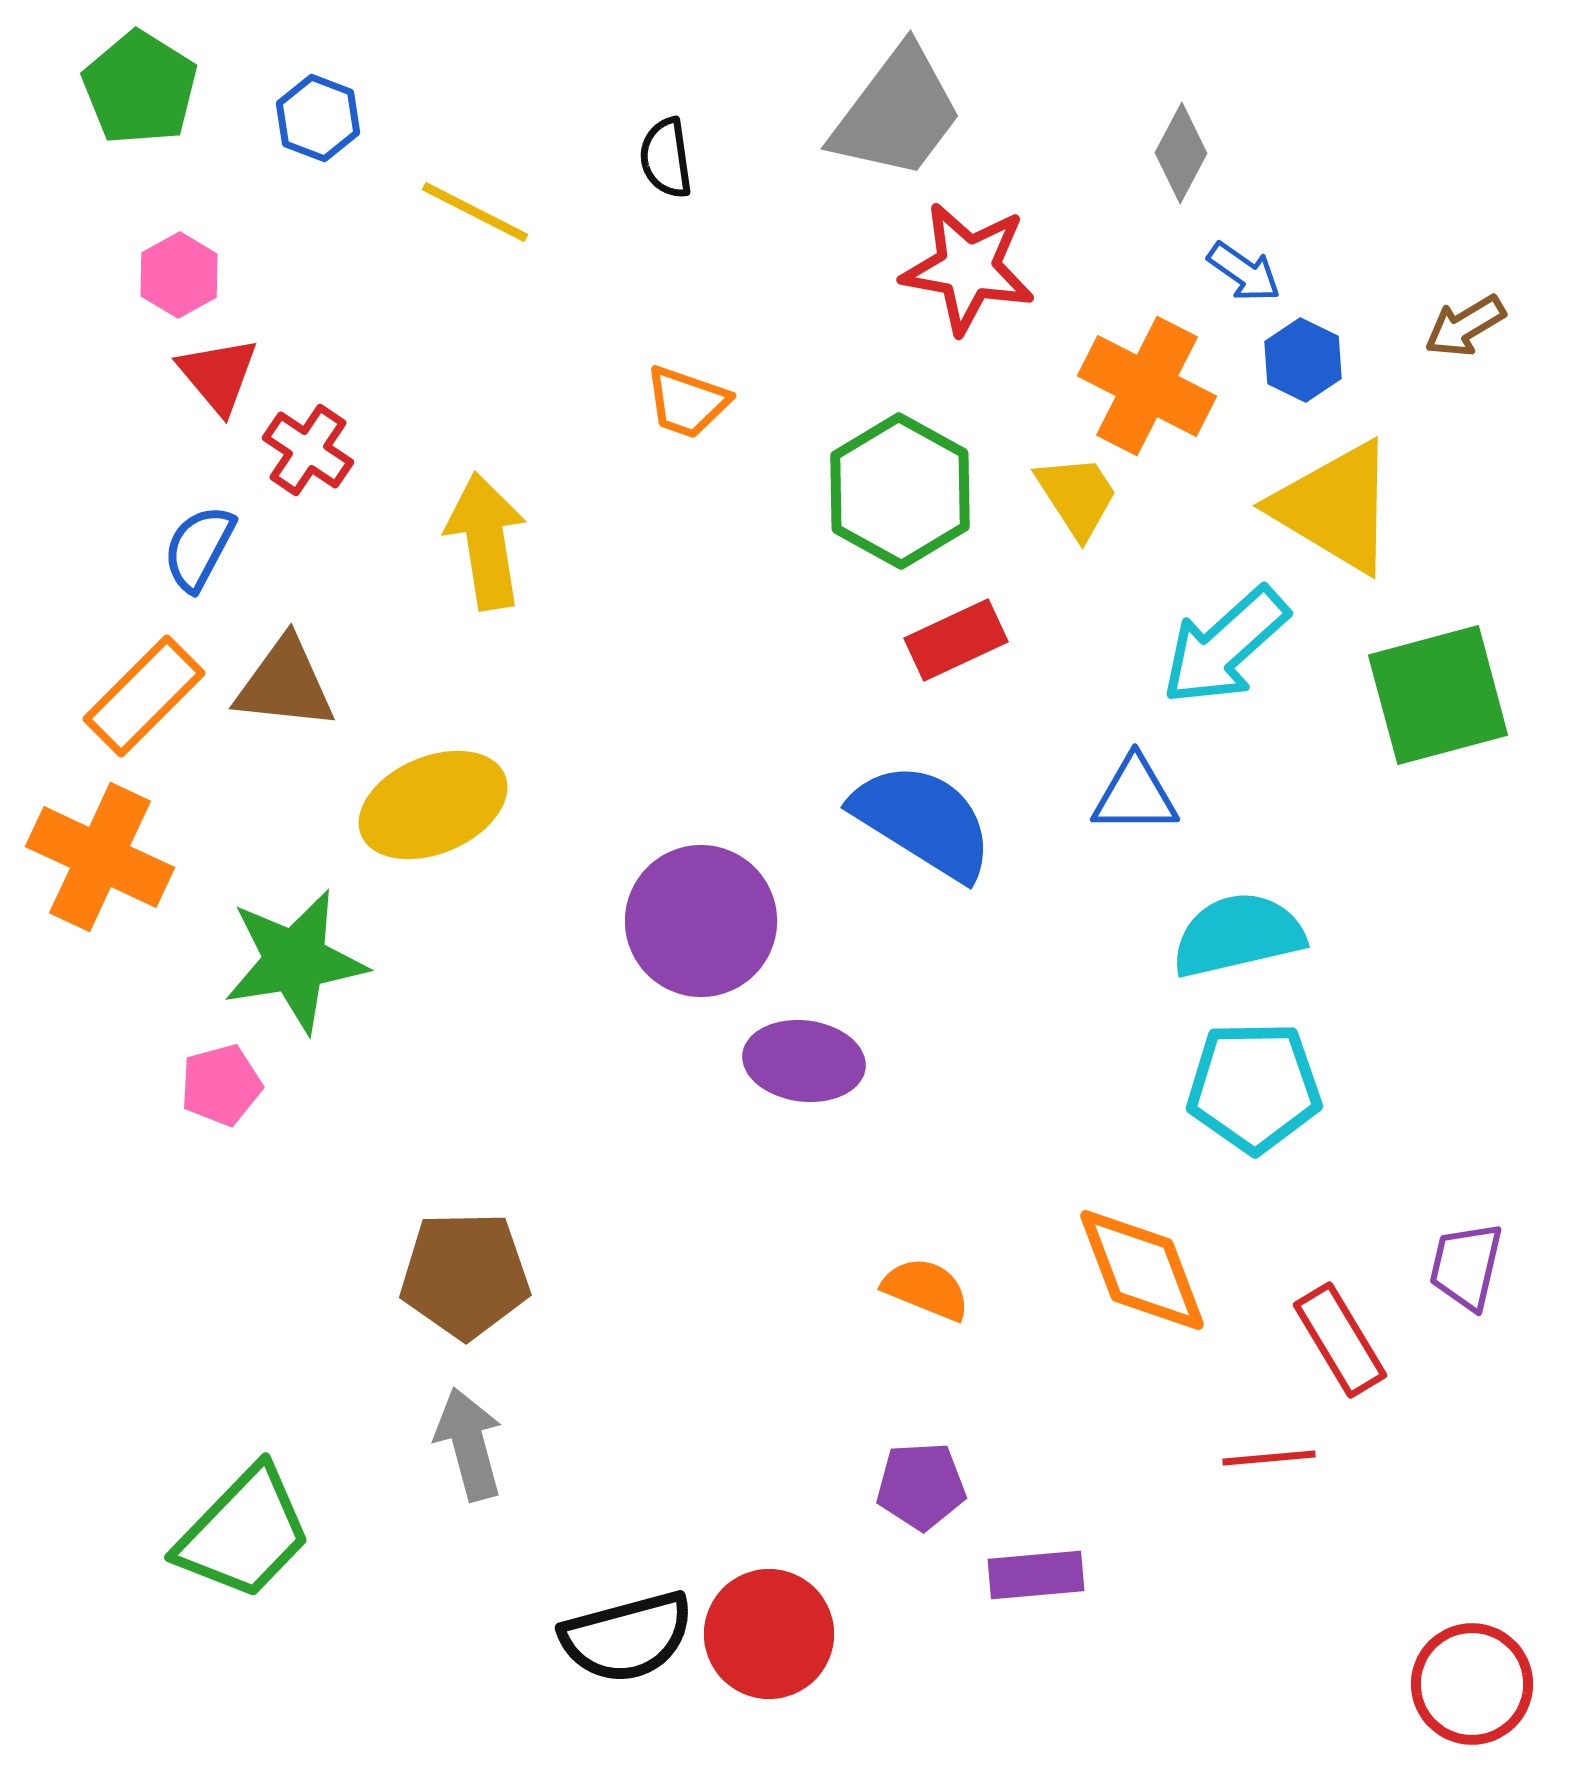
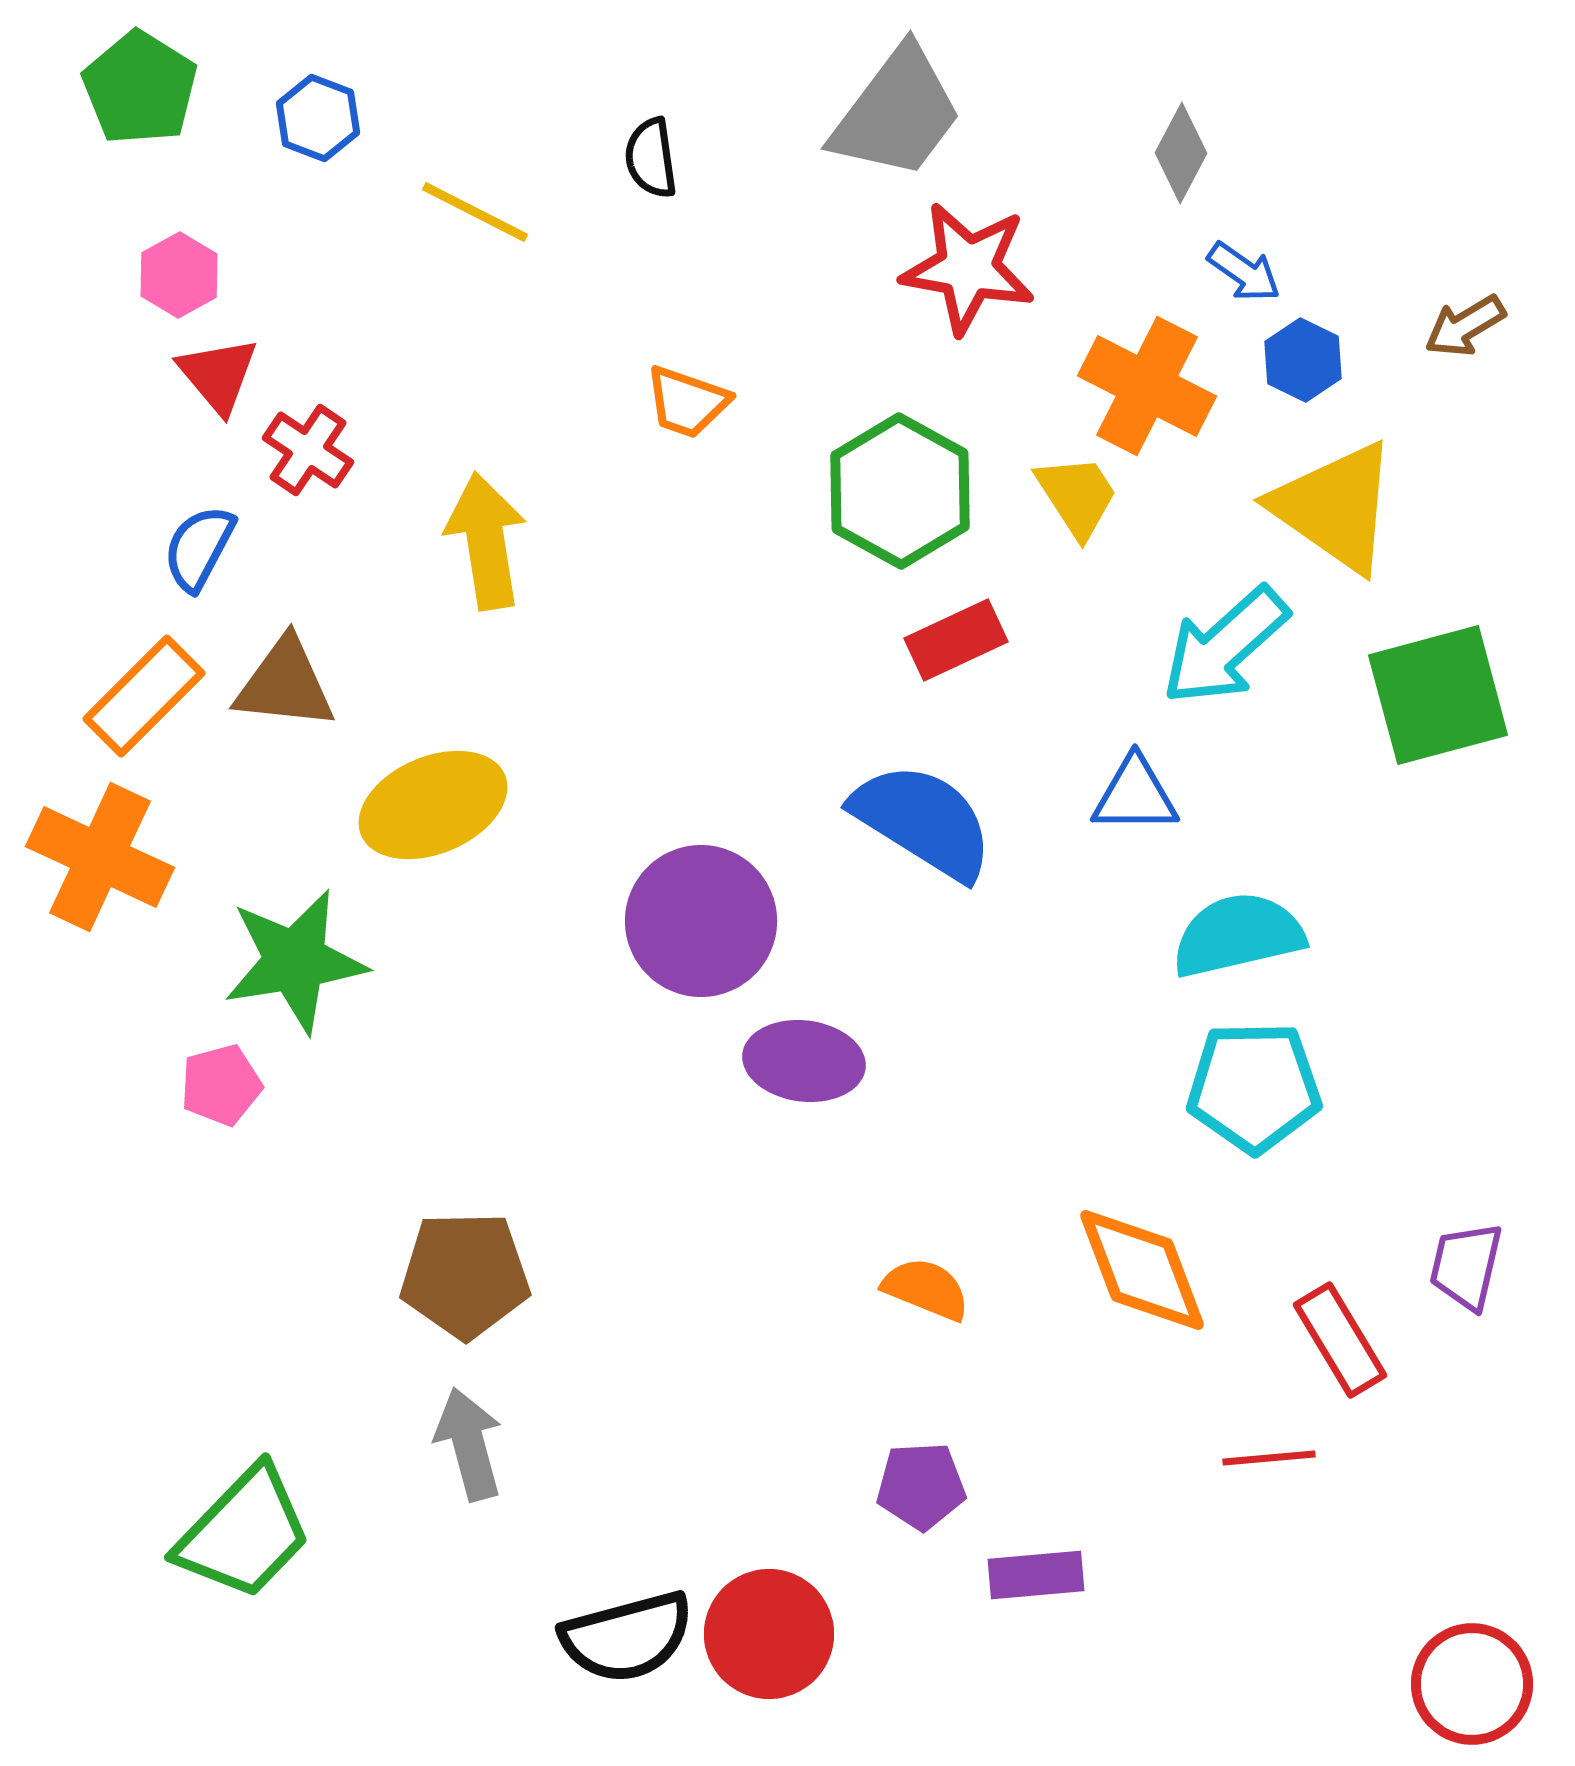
black semicircle at (666, 158): moved 15 px left
yellow triangle at (1335, 507): rotated 4 degrees clockwise
